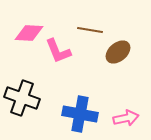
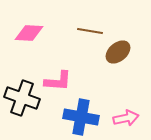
brown line: moved 1 px down
pink L-shape: moved 30 px down; rotated 64 degrees counterclockwise
blue cross: moved 1 px right, 3 px down
